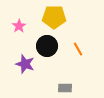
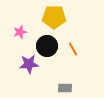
pink star: moved 1 px right, 6 px down; rotated 16 degrees clockwise
orange line: moved 5 px left
purple star: moved 4 px right; rotated 24 degrees counterclockwise
